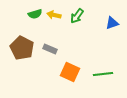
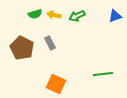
green arrow: rotated 28 degrees clockwise
blue triangle: moved 3 px right, 7 px up
gray rectangle: moved 6 px up; rotated 40 degrees clockwise
orange square: moved 14 px left, 12 px down
